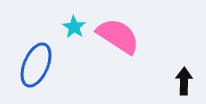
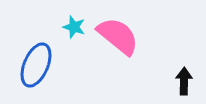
cyan star: rotated 15 degrees counterclockwise
pink semicircle: rotated 6 degrees clockwise
